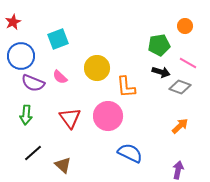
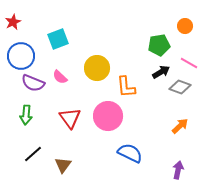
pink line: moved 1 px right
black arrow: rotated 48 degrees counterclockwise
black line: moved 1 px down
brown triangle: rotated 24 degrees clockwise
